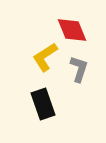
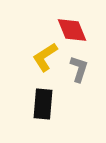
black rectangle: rotated 24 degrees clockwise
